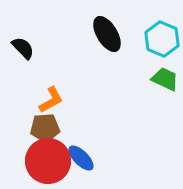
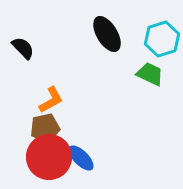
cyan hexagon: rotated 20 degrees clockwise
green trapezoid: moved 15 px left, 5 px up
brown pentagon: rotated 8 degrees counterclockwise
red circle: moved 1 px right, 4 px up
